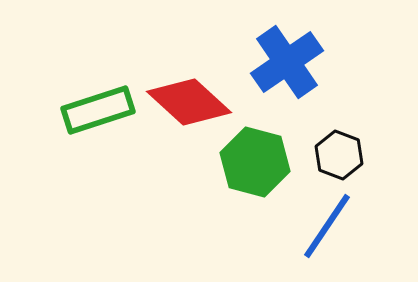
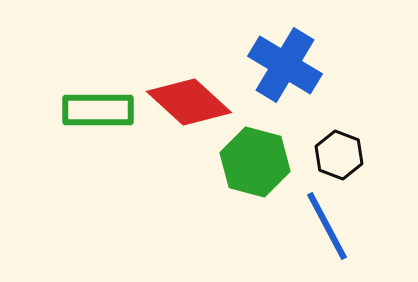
blue cross: moved 2 px left, 3 px down; rotated 24 degrees counterclockwise
green rectangle: rotated 18 degrees clockwise
blue line: rotated 62 degrees counterclockwise
